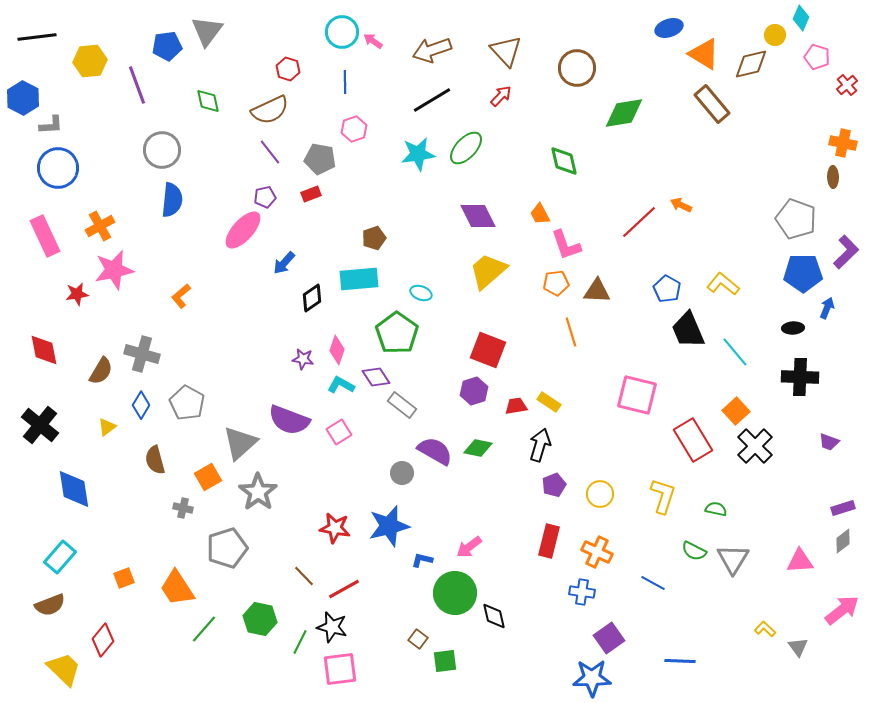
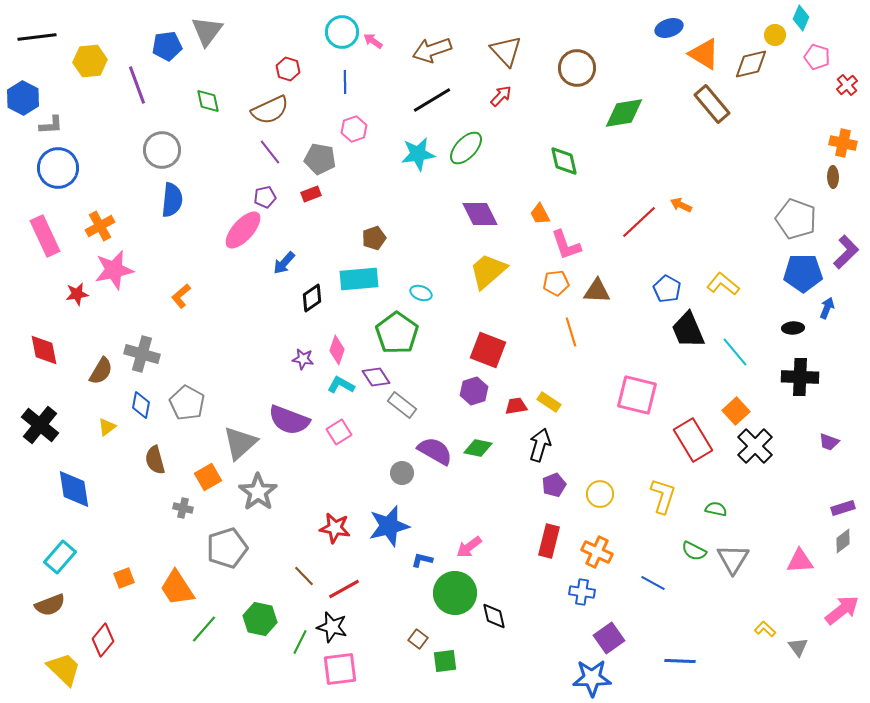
purple diamond at (478, 216): moved 2 px right, 2 px up
blue diamond at (141, 405): rotated 20 degrees counterclockwise
